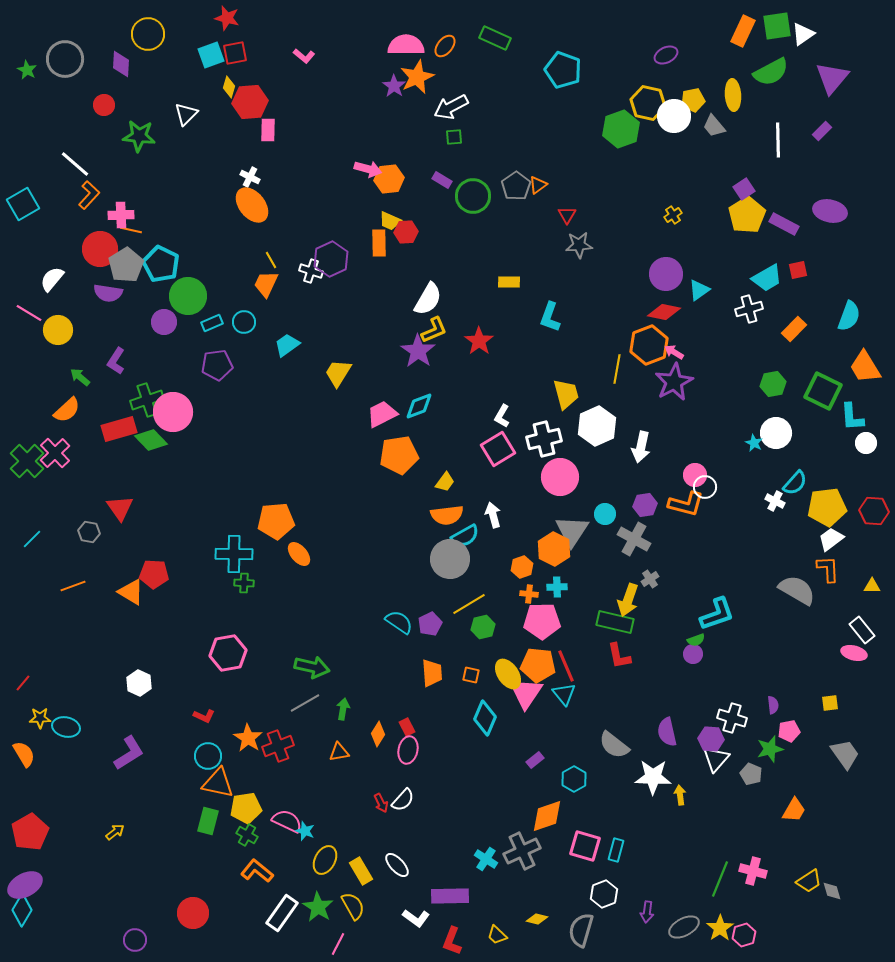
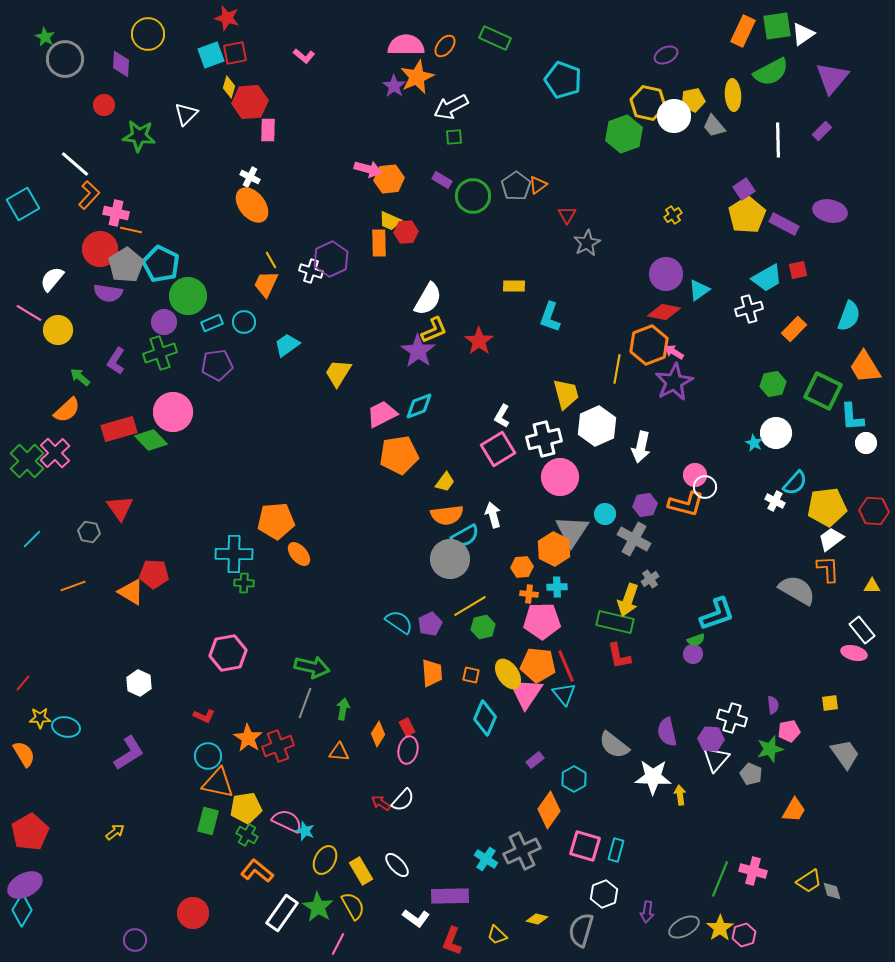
green star at (27, 70): moved 18 px right, 33 px up
cyan pentagon at (563, 70): moved 10 px down
green hexagon at (621, 129): moved 3 px right, 5 px down
pink cross at (121, 215): moved 5 px left, 2 px up; rotated 15 degrees clockwise
gray star at (579, 245): moved 8 px right, 2 px up; rotated 24 degrees counterclockwise
yellow rectangle at (509, 282): moved 5 px right, 4 px down
green cross at (147, 400): moved 13 px right, 47 px up
orange hexagon at (522, 567): rotated 15 degrees clockwise
yellow line at (469, 604): moved 1 px right, 2 px down
gray line at (305, 703): rotated 40 degrees counterclockwise
orange triangle at (339, 752): rotated 15 degrees clockwise
red arrow at (381, 803): rotated 150 degrees clockwise
orange diamond at (547, 816): moved 2 px right, 6 px up; rotated 36 degrees counterclockwise
